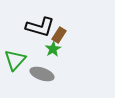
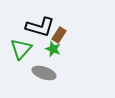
green star: rotated 21 degrees counterclockwise
green triangle: moved 6 px right, 11 px up
gray ellipse: moved 2 px right, 1 px up
